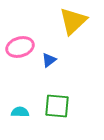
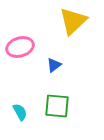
blue triangle: moved 5 px right, 5 px down
cyan semicircle: rotated 60 degrees clockwise
